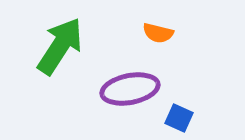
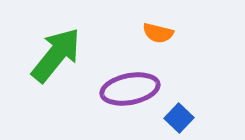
green arrow: moved 4 px left, 9 px down; rotated 6 degrees clockwise
blue square: rotated 20 degrees clockwise
